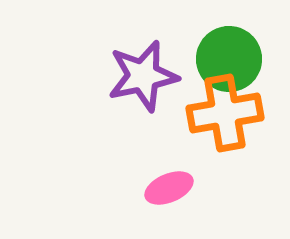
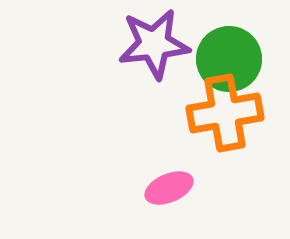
purple star: moved 11 px right, 32 px up; rotated 6 degrees clockwise
